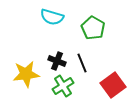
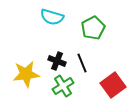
green pentagon: rotated 15 degrees clockwise
